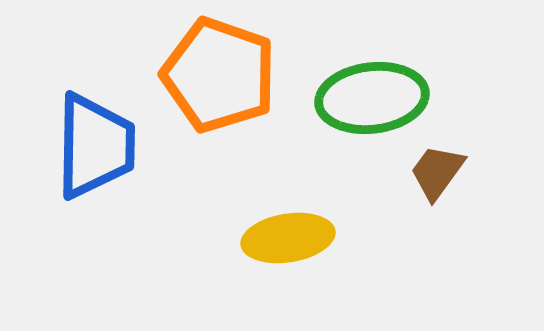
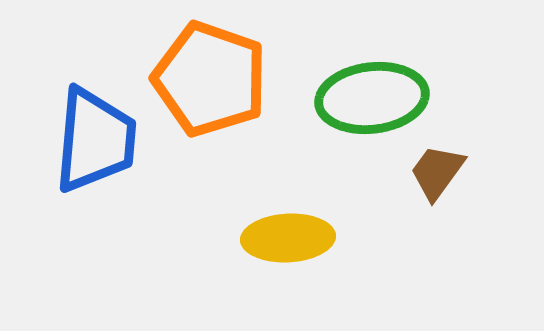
orange pentagon: moved 9 px left, 4 px down
blue trapezoid: moved 6 px up; rotated 4 degrees clockwise
yellow ellipse: rotated 6 degrees clockwise
